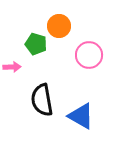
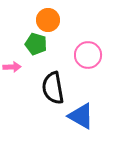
orange circle: moved 11 px left, 6 px up
pink circle: moved 1 px left
black semicircle: moved 11 px right, 12 px up
